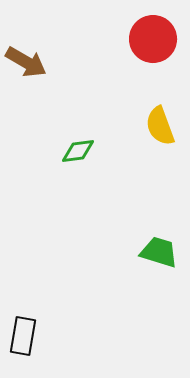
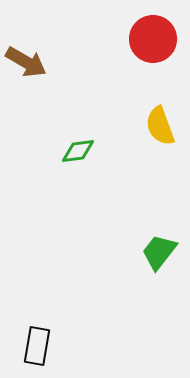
green trapezoid: rotated 69 degrees counterclockwise
black rectangle: moved 14 px right, 10 px down
